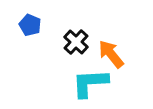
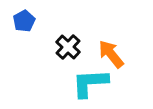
blue pentagon: moved 6 px left, 4 px up; rotated 20 degrees clockwise
black cross: moved 8 px left, 5 px down
